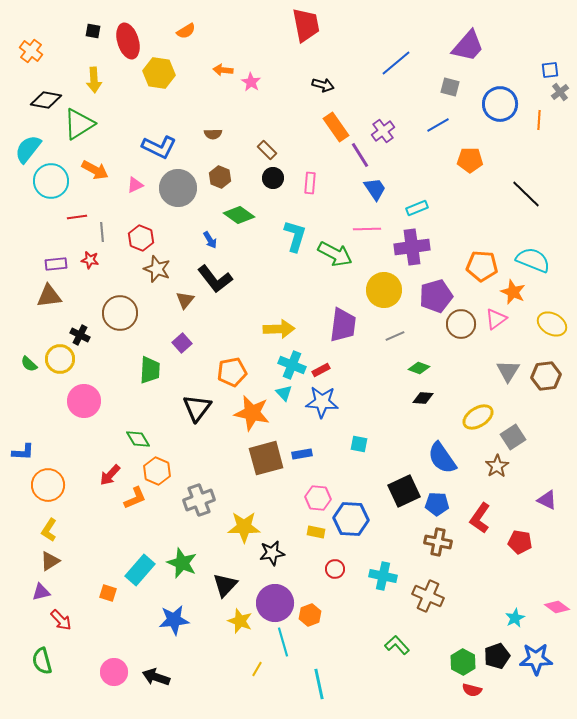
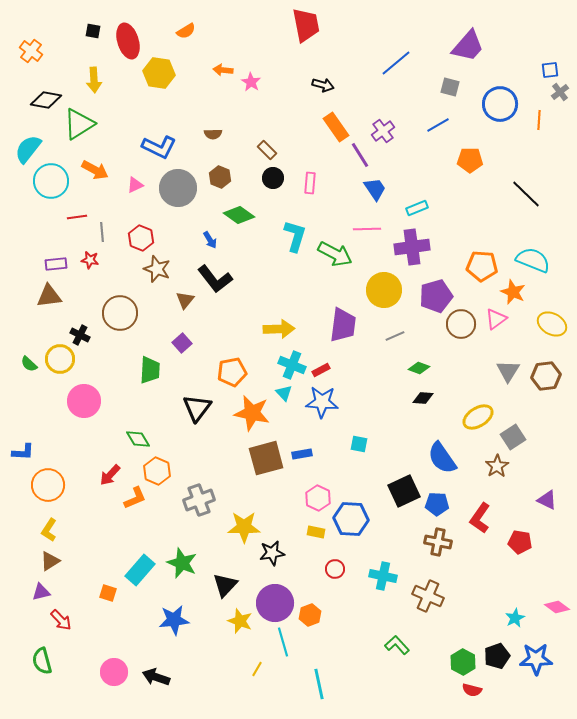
pink hexagon at (318, 498): rotated 20 degrees clockwise
